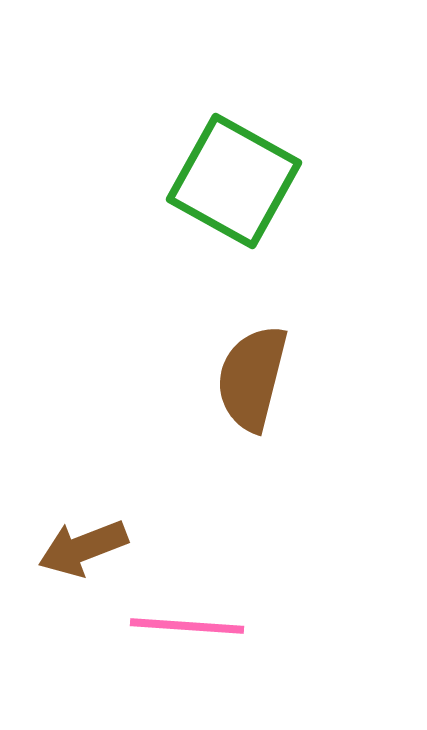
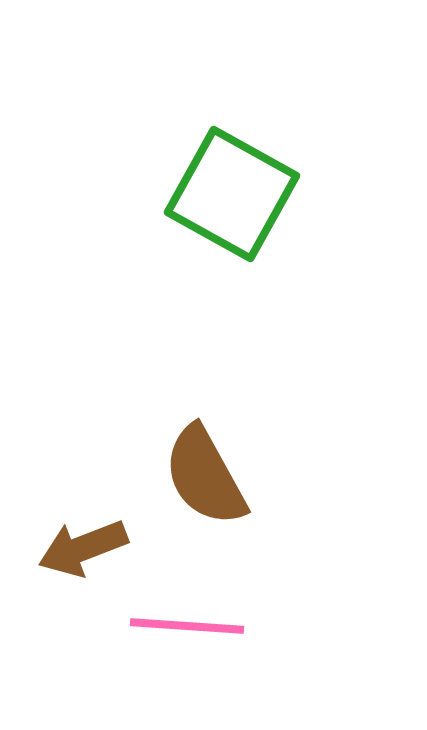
green square: moved 2 px left, 13 px down
brown semicircle: moved 47 px left, 98 px down; rotated 43 degrees counterclockwise
